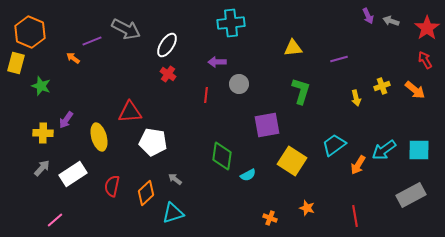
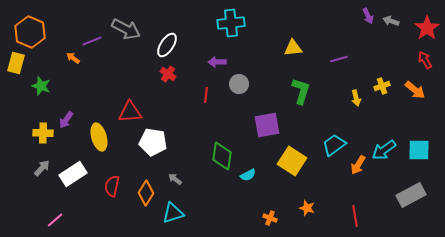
orange diamond at (146, 193): rotated 15 degrees counterclockwise
